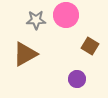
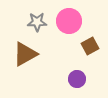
pink circle: moved 3 px right, 6 px down
gray star: moved 1 px right, 2 px down
brown square: rotated 30 degrees clockwise
